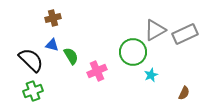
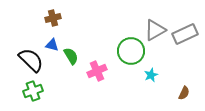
green circle: moved 2 px left, 1 px up
